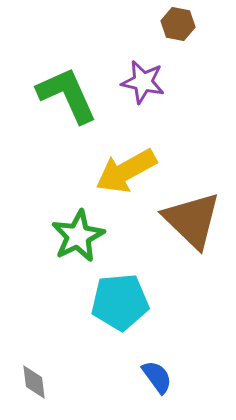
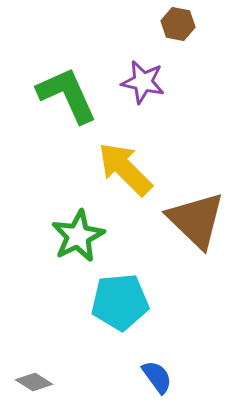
yellow arrow: moved 1 px left, 2 px up; rotated 74 degrees clockwise
brown triangle: moved 4 px right
gray diamond: rotated 51 degrees counterclockwise
